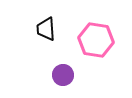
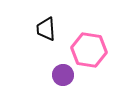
pink hexagon: moved 7 px left, 10 px down
